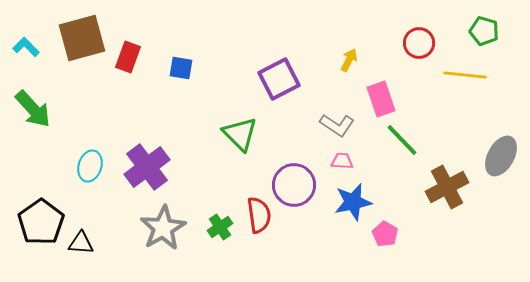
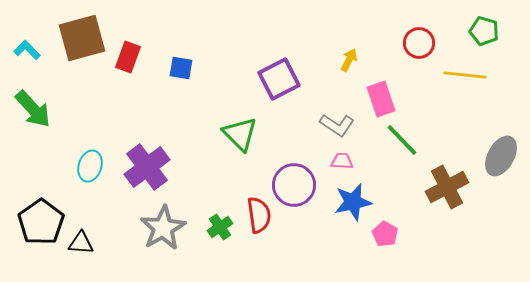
cyan L-shape: moved 1 px right, 3 px down
